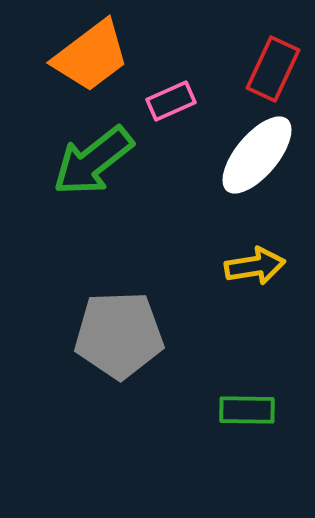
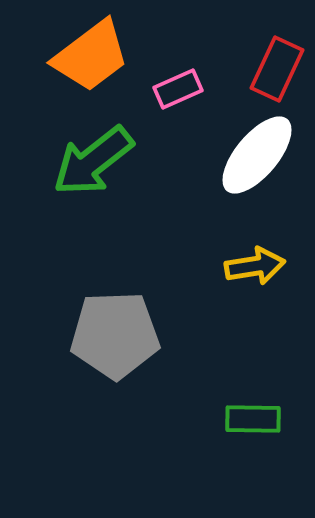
red rectangle: moved 4 px right
pink rectangle: moved 7 px right, 12 px up
gray pentagon: moved 4 px left
green rectangle: moved 6 px right, 9 px down
